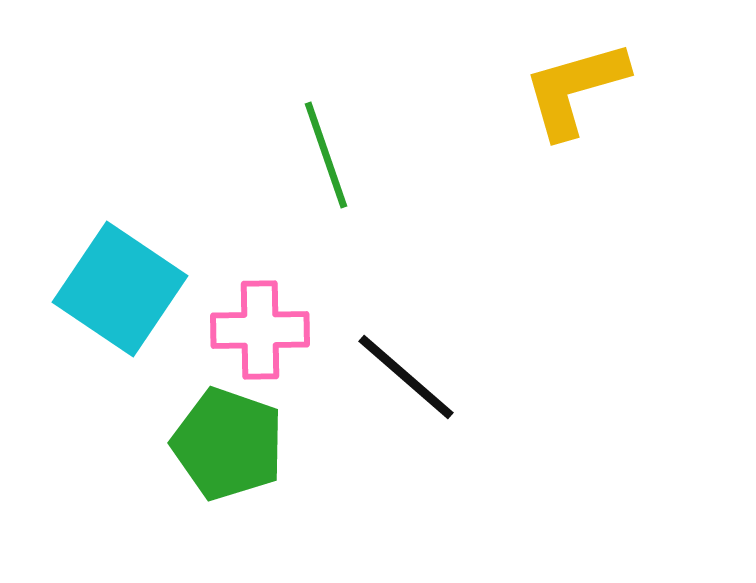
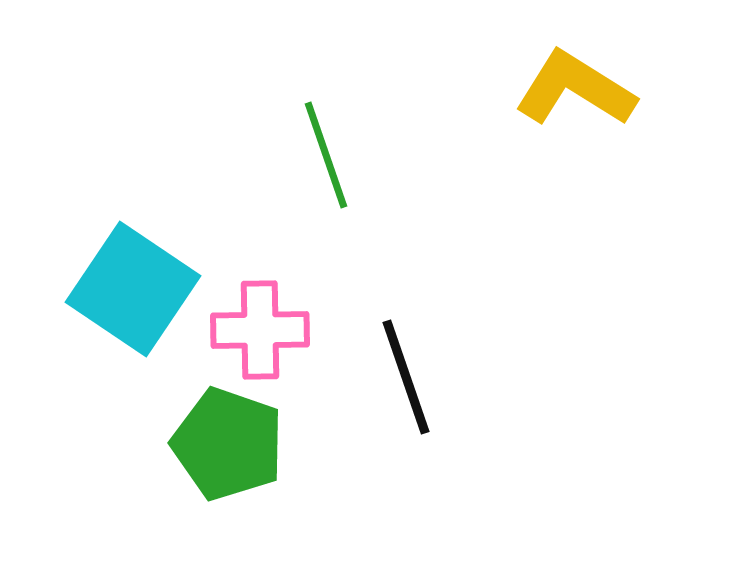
yellow L-shape: rotated 48 degrees clockwise
cyan square: moved 13 px right
black line: rotated 30 degrees clockwise
